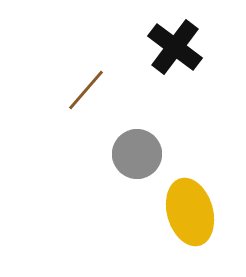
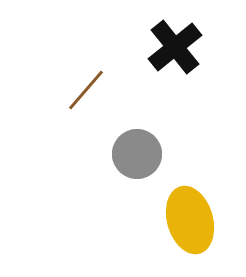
black cross: rotated 14 degrees clockwise
yellow ellipse: moved 8 px down
